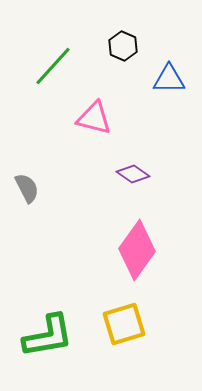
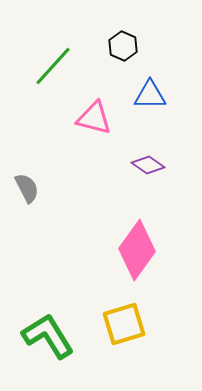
blue triangle: moved 19 px left, 16 px down
purple diamond: moved 15 px right, 9 px up
green L-shape: rotated 112 degrees counterclockwise
